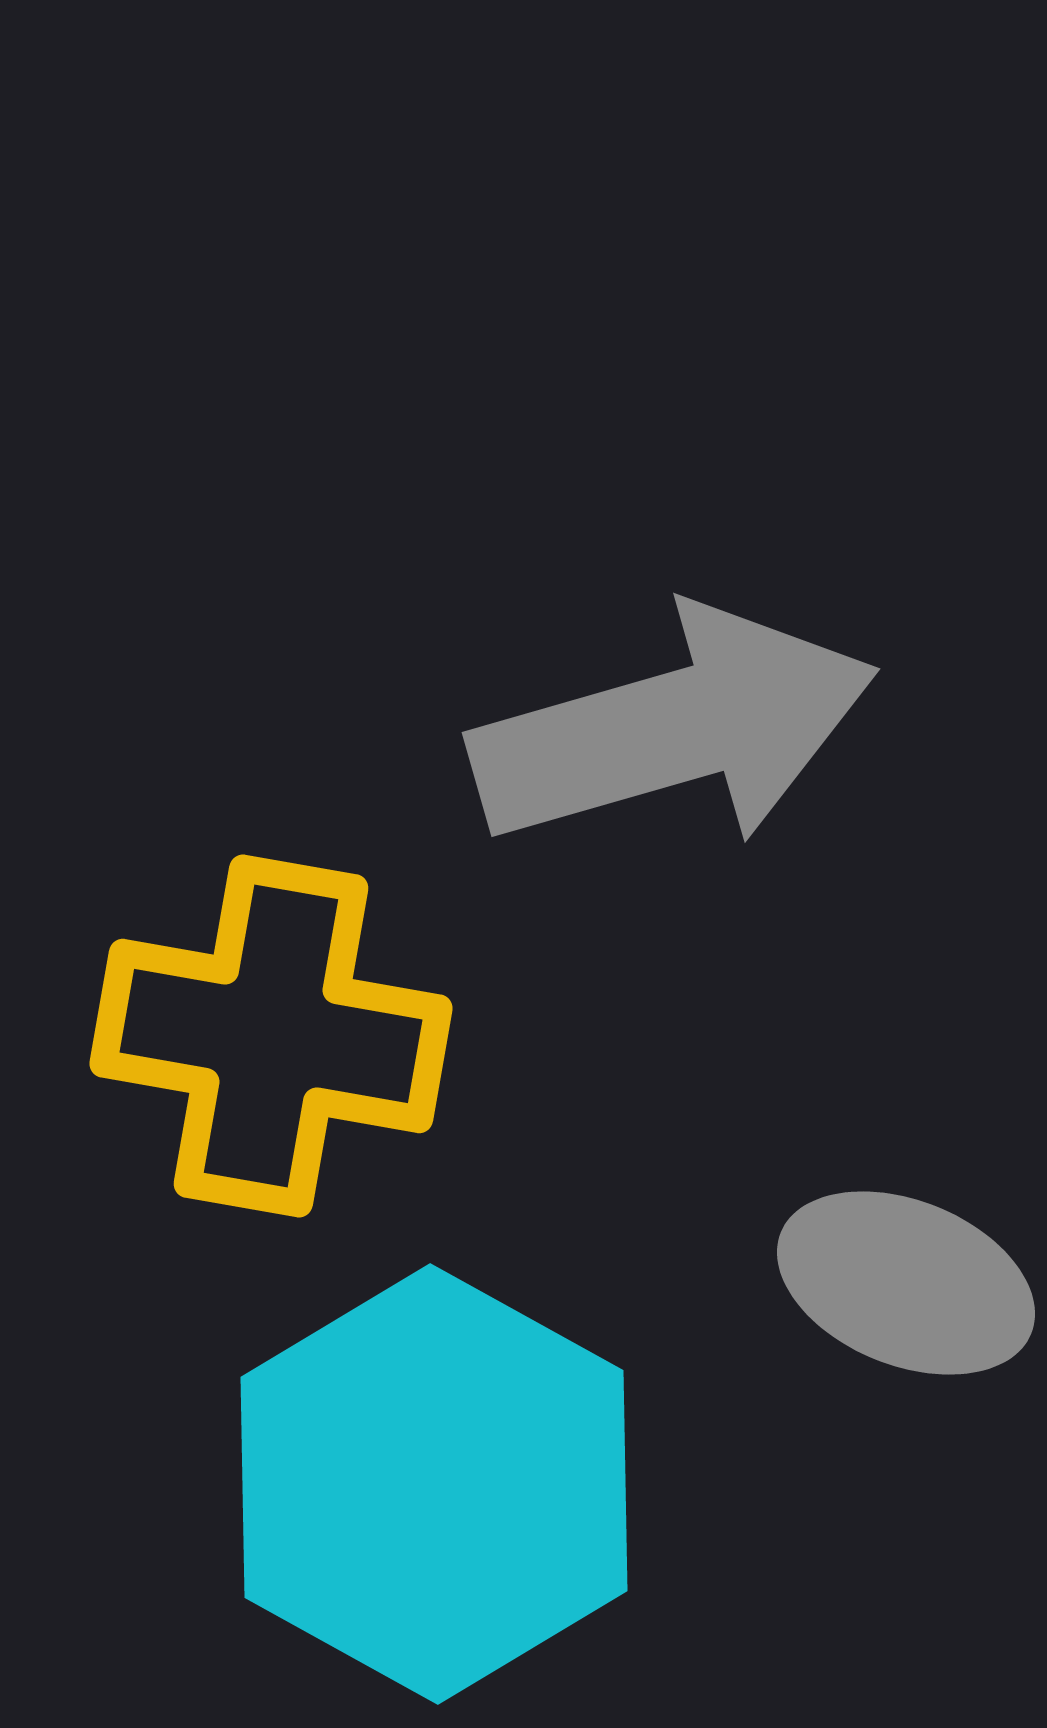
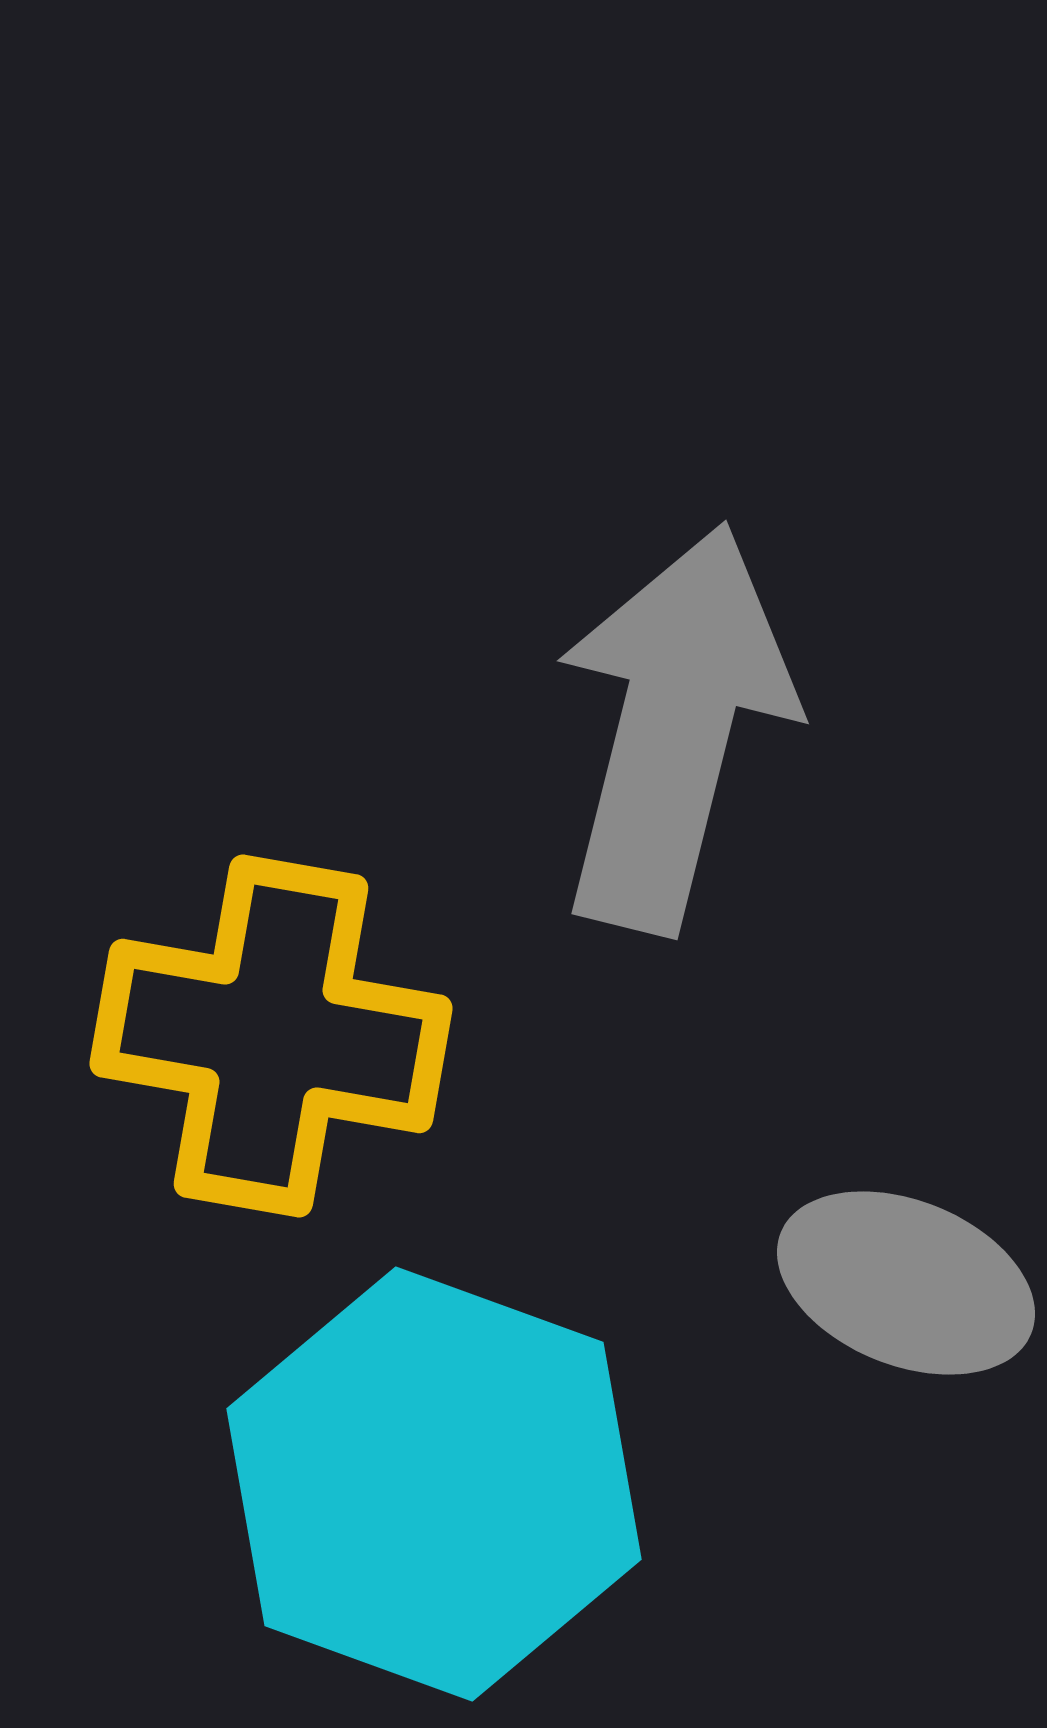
gray arrow: rotated 60 degrees counterclockwise
cyan hexagon: rotated 9 degrees counterclockwise
